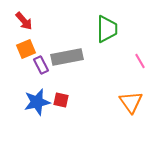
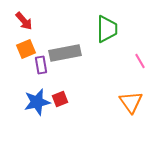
gray rectangle: moved 2 px left, 4 px up
purple rectangle: rotated 18 degrees clockwise
red square: moved 1 px left, 1 px up; rotated 35 degrees counterclockwise
